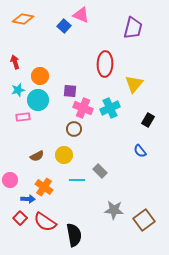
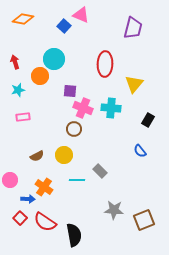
cyan circle: moved 16 px right, 41 px up
cyan cross: moved 1 px right; rotated 30 degrees clockwise
brown square: rotated 15 degrees clockwise
